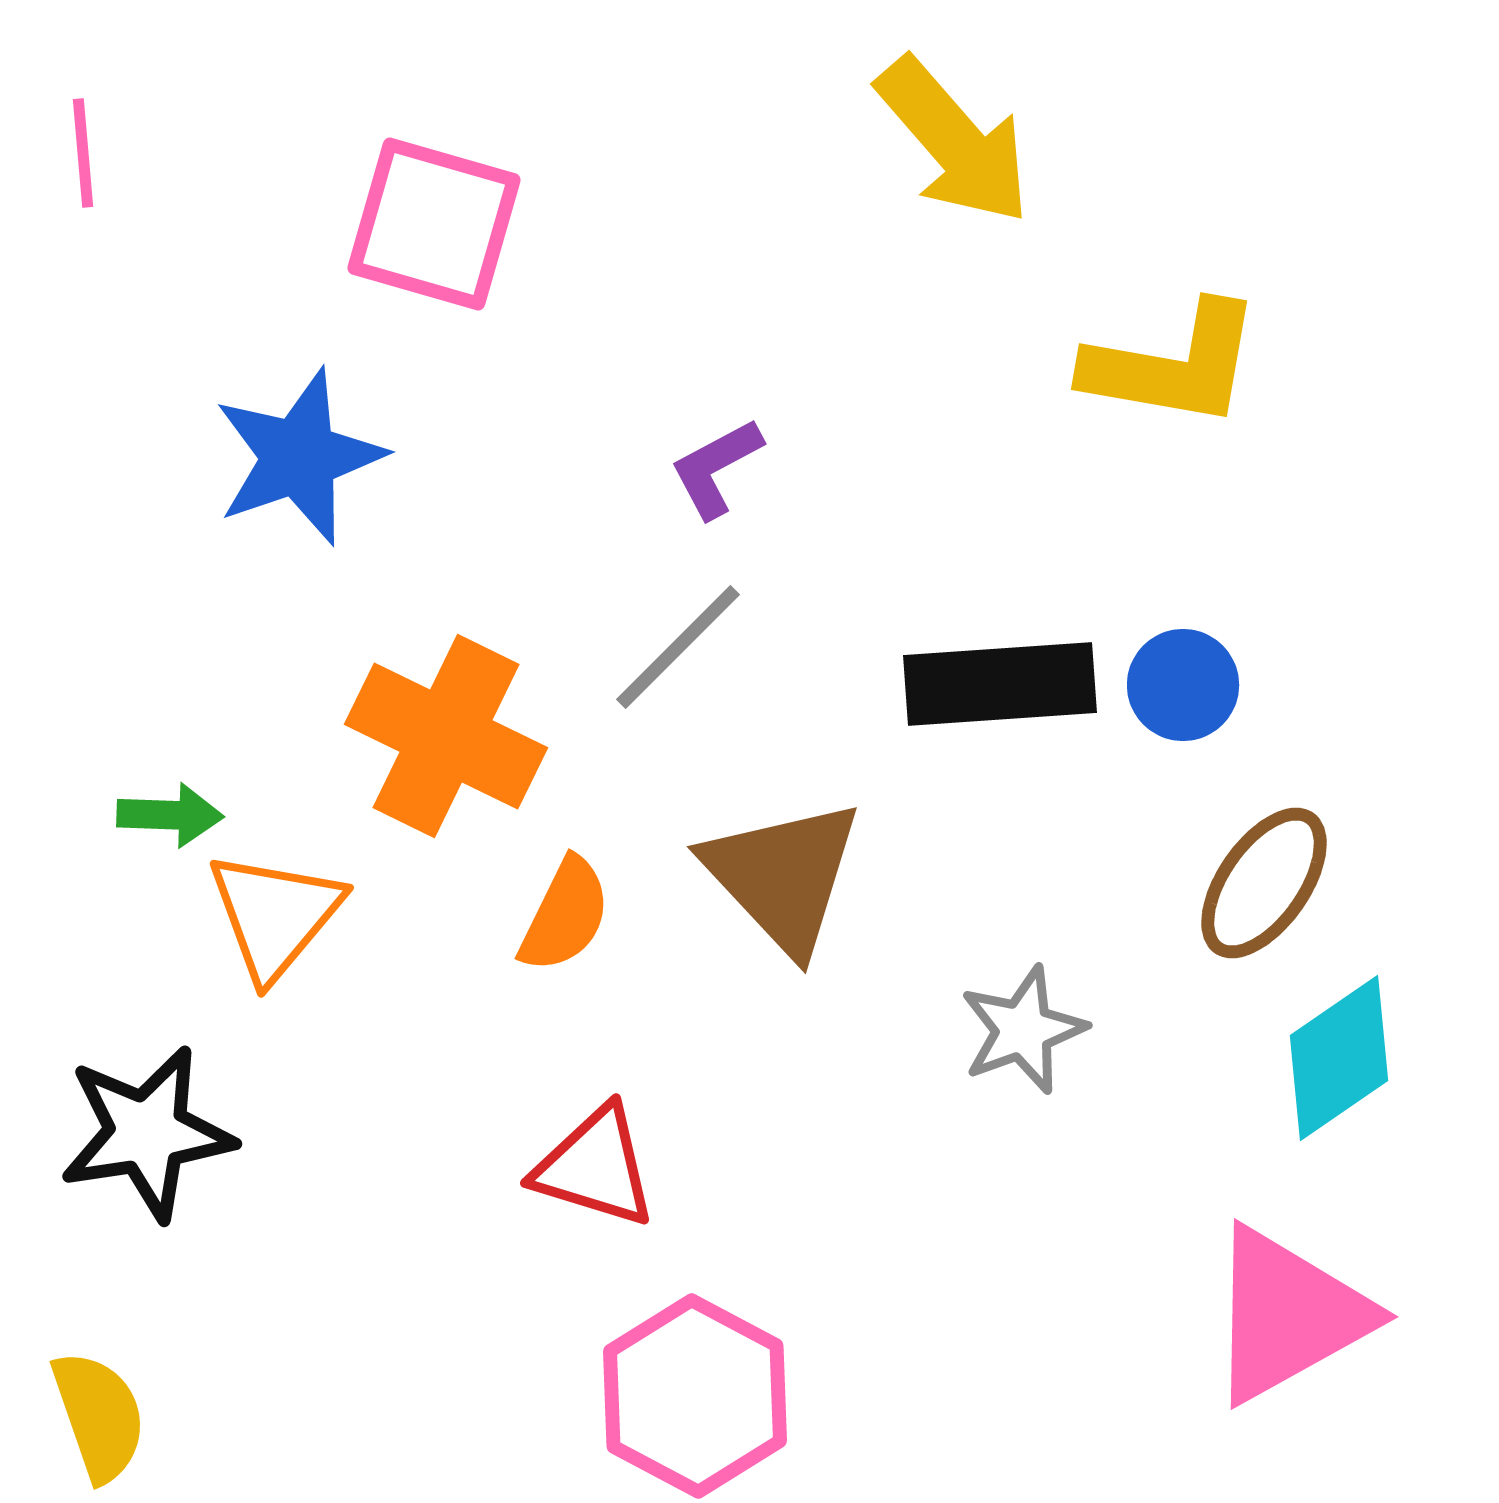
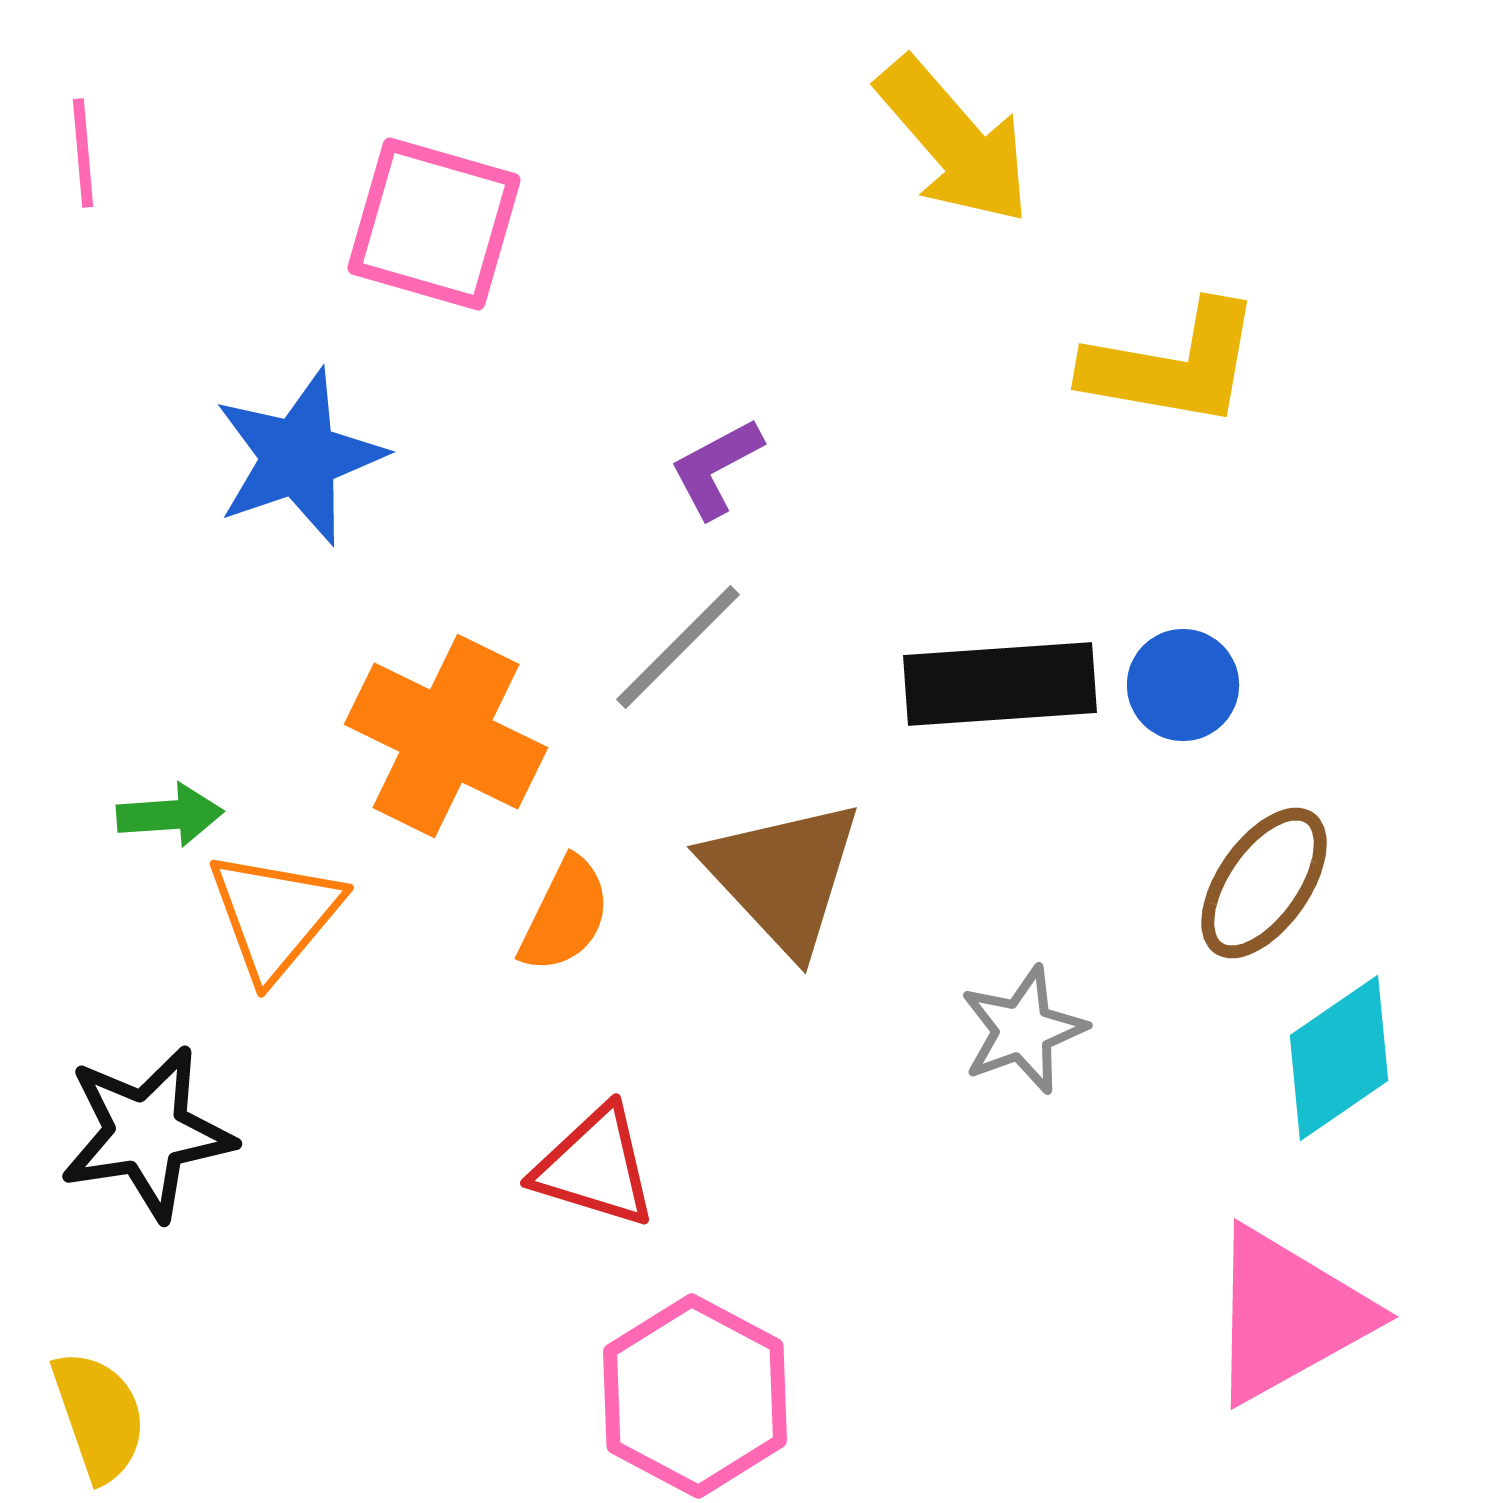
green arrow: rotated 6 degrees counterclockwise
